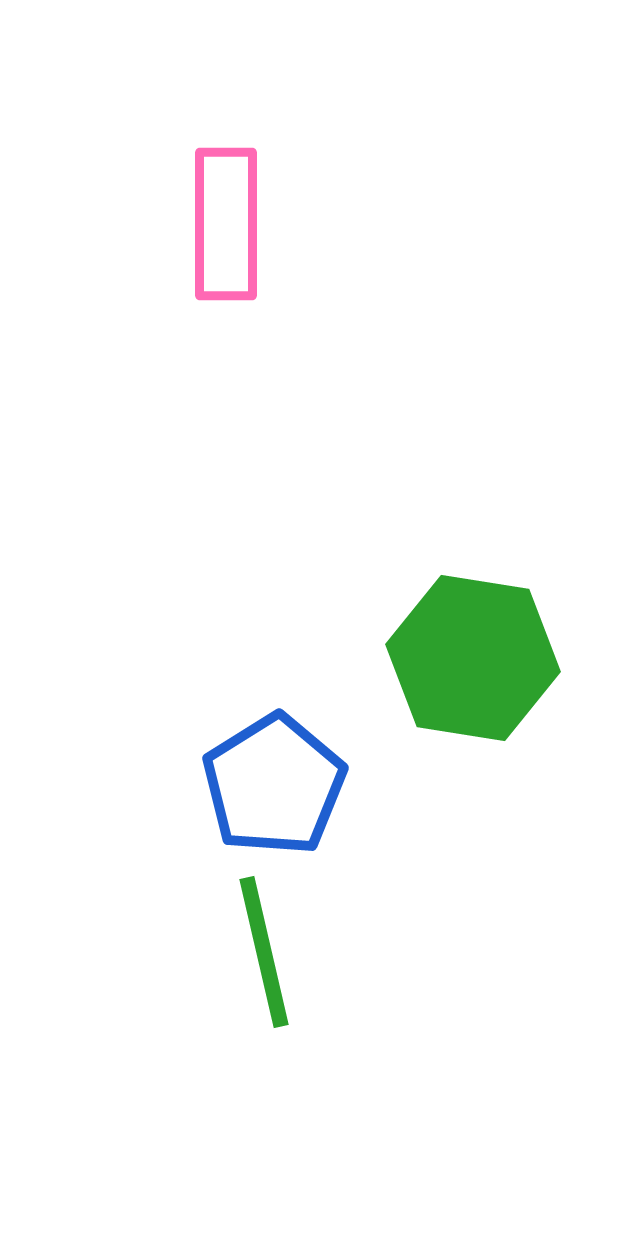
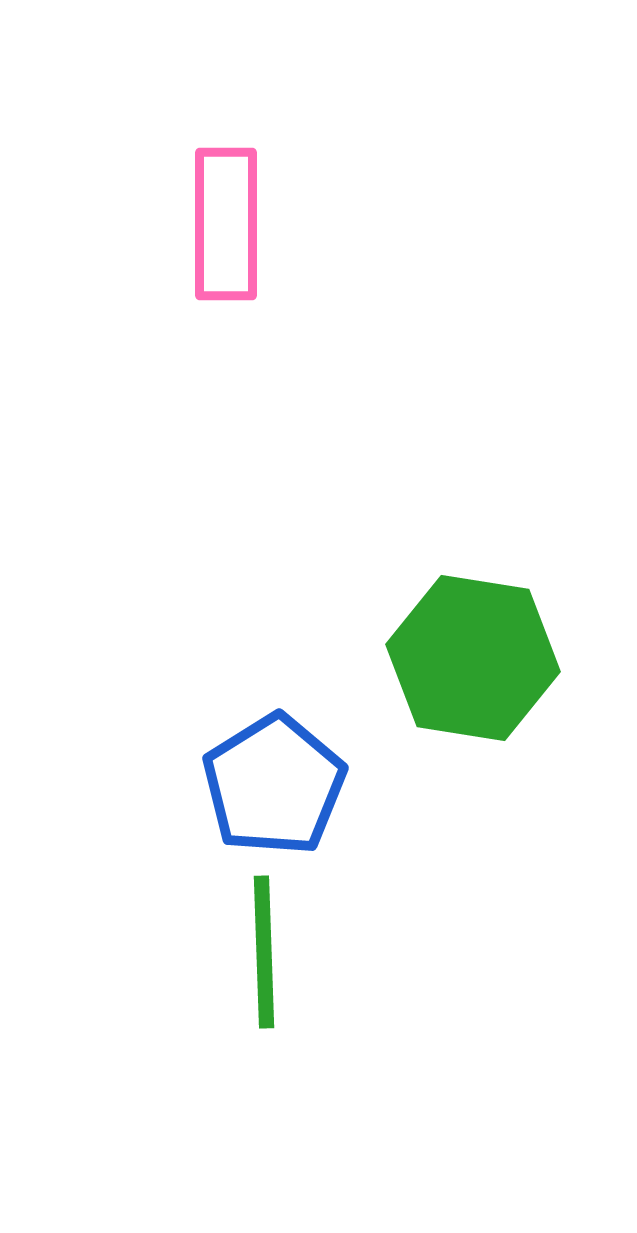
green line: rotated 11 degrees clockwise
